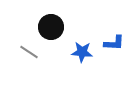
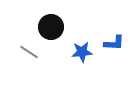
blue star: rotated 10 degrees counterclockwise
